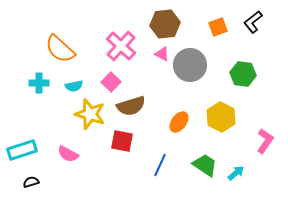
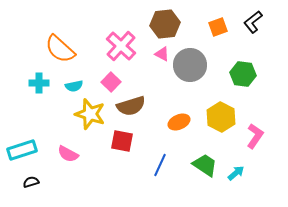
orange ellipse: rotated 30 degrees clockwise
pink L-shape: moved 10 px left, 5 px up
